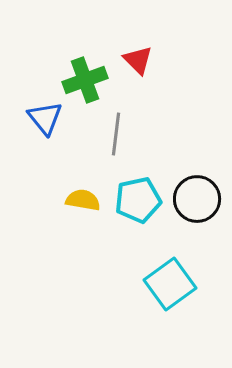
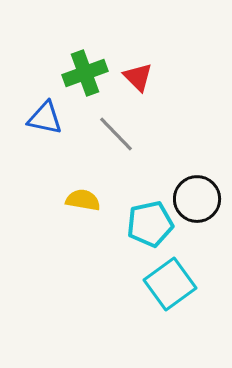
red triangle: moved 17 px down
green cross: moved 7 px up
blue triangle: rotated 39 degrees counterclockwise
gray line: rotated 51 degrees counterclockwise
cyan pentagon: moved 12 px right, 24 px down
